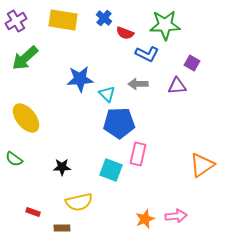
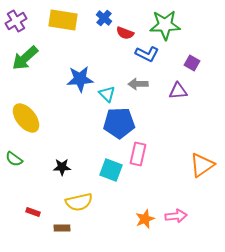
purple triangle: moved 1 px right, 5 px down
